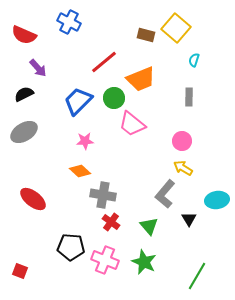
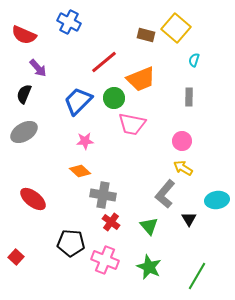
black semicircle: rotated 42 degrees counterclockwise
pink trapezoid: rotated 28 degrees counterclockwise
black pentagon: moved 4 px up
green star: moved 5 px right, 5 px down
red square: moved 4 px left, 14 px up; rotated 21 degrees clockwise
